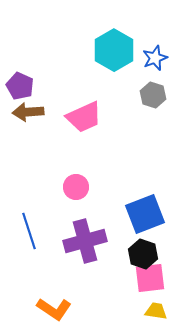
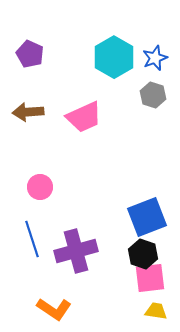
cyan hexagon: moved 7 px down
purple pentagon: moved 10 px right, 32 px up
pink circle: moved 36 px left
blue square: moved 2 px right, 3 px down
blue line: moved 3 px right, 8 px down
purple cross: moved 9 px left, 10 px down
